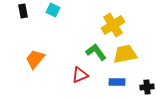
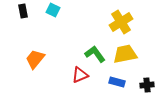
yellow cross: moved 8 px right, 3 px up
green L-shape: moved 1 px left, 2 px down
blue rectangle: rotated 14 degrees clockwise
black cross: moved 2 px up
